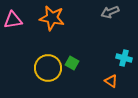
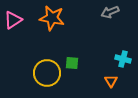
pink triangle: rotated 24 degrees counterclockwise
cyan cross: moved 1 px left, 1 px down
green square: rotated 24 degrees counterclockwise
yellow circle: moved 1 px left, 5 px down
orange triangle: rotated 24 degrees clockwise
